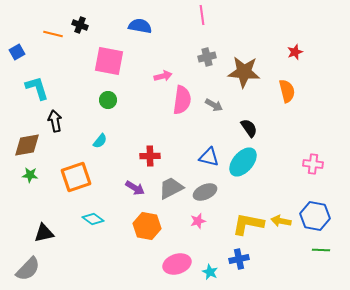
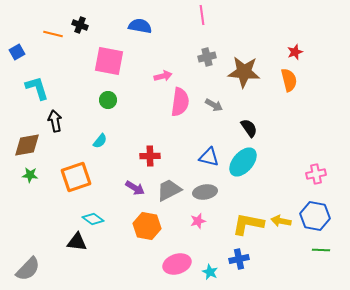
orange semicircle: moved 2 px right, 11 px up
pink semicircle: moved 2 px left, 2 px down
pink cross: moved 3 px right, 10 px down; rotated 18 degrees counterclockwise
gray trapezoid: moved 2 px left, 2 px down
gray ellipse: rotated 15 degrees clockwise
black triangle: moved 33 px right, 9 px down; rotated 20 degrees clockwise
